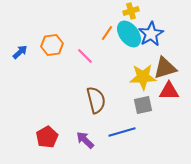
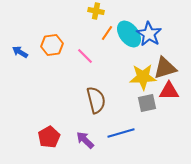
yellow cross: moved 35 px left; rotated 28 degrees clockwise
blue star: moved 2 px left; rotated 10 degrees counterclockwise
blue arrow: rotated 105 degrees counterclockwise
gray square: moved 4 px right, 2 px up
blue line: moved 1 px left, 1 px down
red pentagon: moved 2 px right
